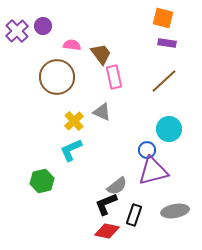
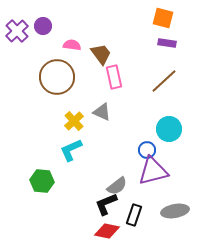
green hexagon: rotated 20 degrees clockwise
